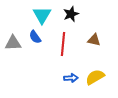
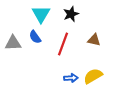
cyan triangle: moved 1 px left, 1 px up
red line: rotated 15 degrees clockwise
yellow semicircle: moved 2 px left, 1 px up
